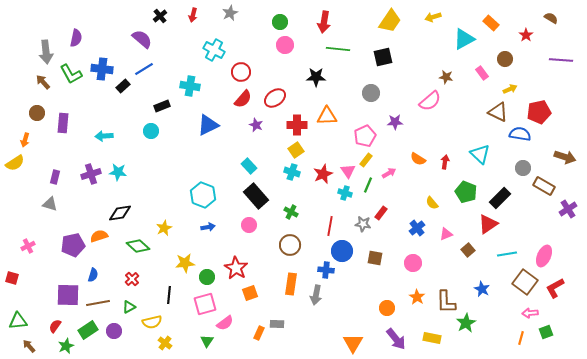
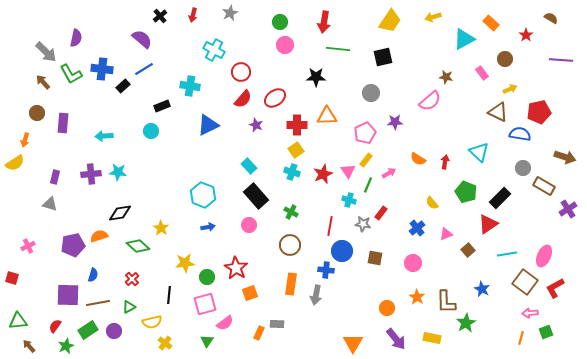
gray arrow at (46, 52): rotated 40 degrees counterclockwise
pink pentagon at (365, 136): moved 3 px up
cyan triangle at (480, 154): moved 1 px left, 2 px up
purple cross at (91, 174): rotated 12 degrees clockwise
cyan cross at (345, 193): moved 4 px right, 7 px down
yellow star at (164, 228): moved 3 px left; rotated 14 degrees counterclockwise
